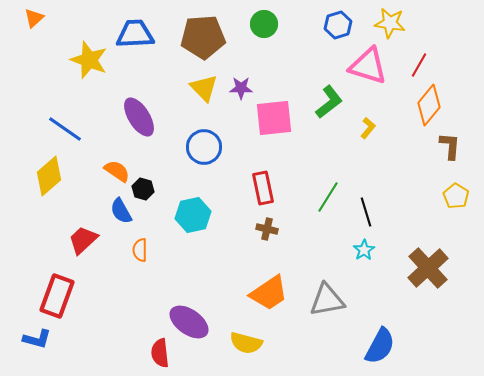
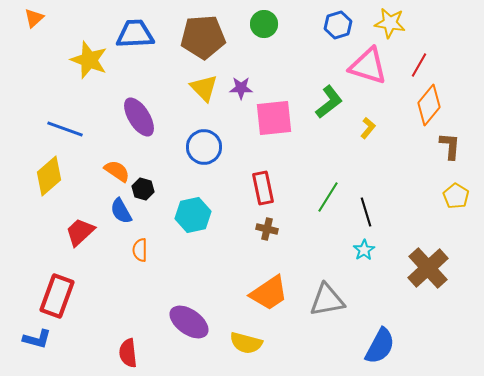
blue line at (65, 129): rotated 15 degrees counterclockwise
red trapezoid at (83, 240): moved 3 px left, 8 px up
red semicircle at (160, 353): moved 32 px left
